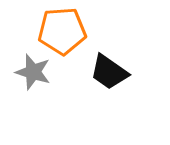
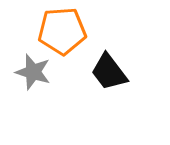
black trapezoid: rotated 18 degrees clockwise
